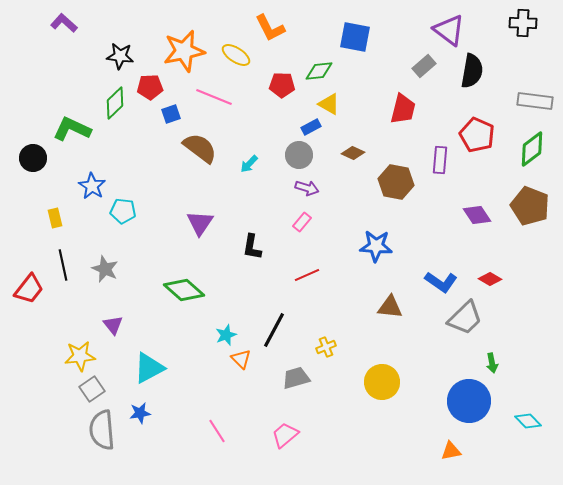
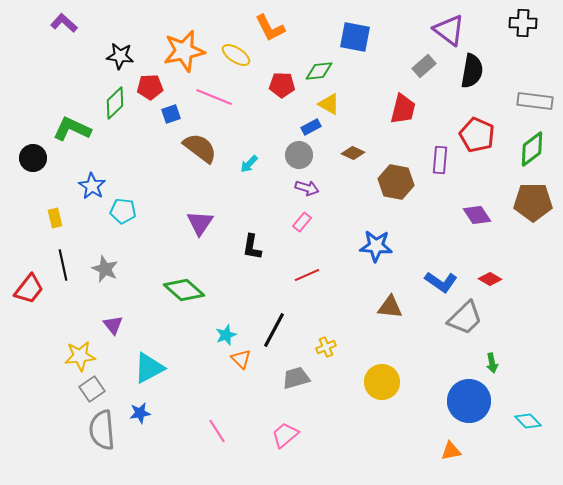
brown pentagon at (530, 206): moved 3 px right, 4 px up; rotated 21 degrees counterclockwise
